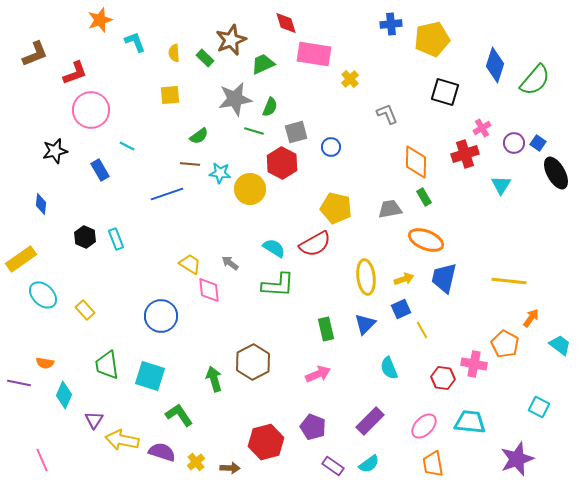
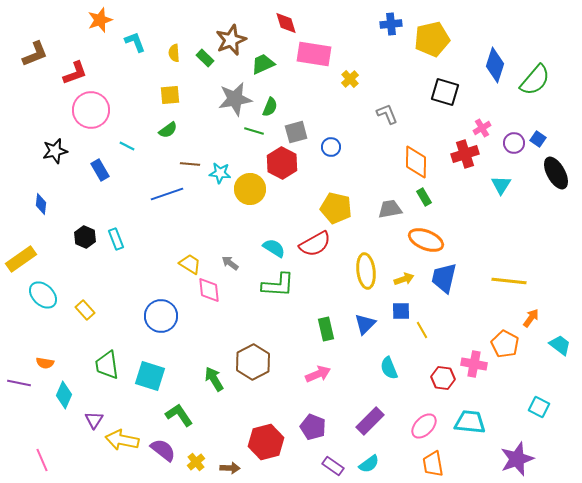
green semicircle at (199, 136): moved 31 px left, 6 px up
blue square at (538, 143): moved 4 px up
yellow ellipse at (366, 277): moved 6 px up
blue square at (401, 309): moved 2 px down; rotated 24 degrees clockwise
green arrow at (214, 379): rotated 15 degrees counterclockwise
purple semicircle at (162, 452): moved 1 px right, 2 px up; rotated 20 degrees clockwise
